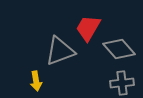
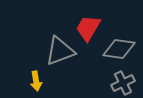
gray diamond: rotated 40 degrees counterclockwise
gray cross: moved 1 px right; rotated 20 degrees counterclockwise
